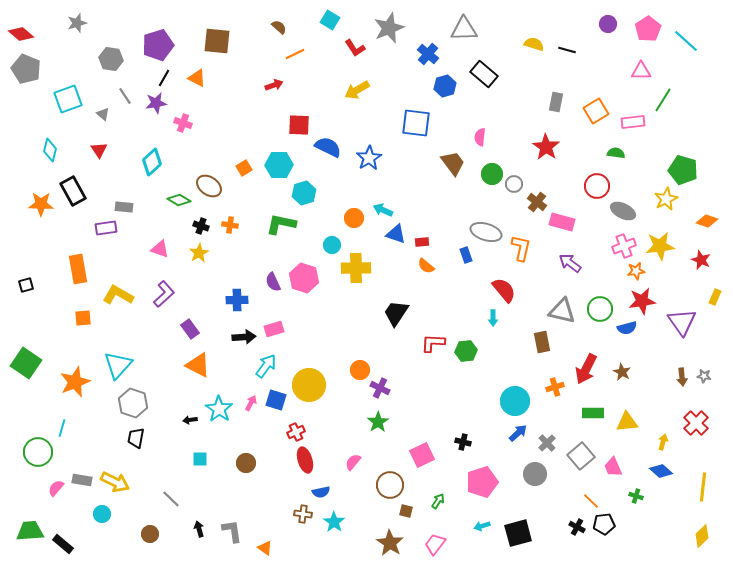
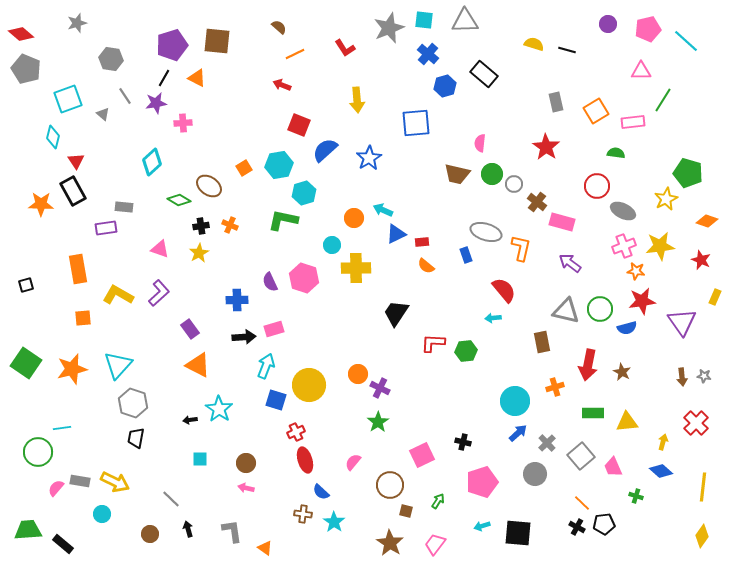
cyan square at (330, 20): moved 94 px right; rotated 24 degrees counterclockwise
gray triangle at (464, 29): moved 1 px right, 8 px up
pink pentagon at (648, 29): rotated 20 degrees clockwise
purple pentagon at (158, 45): moved 14 px right
red L-shape at (355, 48): moved 10 px left
red arrow at (274, 85): moved 8 px right; rotated 138 degrees counterclockwise
yellow arrow at (357, 90): moved 10 px down; rotated 65 degrees counterclockwise
gray rectangle at (556, 102): rotated 24 degrees counterclockwise
pink cross at (183, 123): rotated 24 degrees counterclockwise
blue square at (416, 123): rotated 12 degrees counterclockwise
red square at (299, 125): rotated 20 degrees clockwise
pink semicircle at (480, 137): moved 6 px down
blue semicircle at (328, 147): moved 3 px left, 3 px down; rotated 68 degrees counterclockwise
cyan diamond at (50, 150): moved 3 px right, 13 px up
red triangle at (99, 150): moved 23 px left, 11 px down
brown trapezoid at (453, 163): moved 4 px right, 11 px down; rotated 140 degrees clockwise
cyan hexagon at (279, 165): rotated 8 degrees counterclockwise
green pentagon at (683, 170): moved 5 px right, 3 px down
green L-shape at (281, 224): moved 2 px right, 4 px up
orange cross at (230, 225): rotated 14 degrees clockwise
black cross at (201, 226): rotated 28 degrees counterclockwise
blue triangle at (396, 234): rotated 45 degrees counterclockwise
orange star at (636, 271): rotated 18 degrees clockwise
purple semicircle at (273, 282): moved 3 px left
purple L-shape at (164, 294): moved 5 px left, 1 px up
gray triangle at (562, 311): moved 4 px right
cyan arrow at (493, 318): rotated 84 degrees clockwise
cyan arrow at (266, 366): rotated 15 degrees counterclockwise
red arrow at (586, 369): moved 2 px right, 4 px up; rotated 16 degrees counterclockwise
orange circle at (360, 370): moved 2 px left, 4 px down
orange star at (75, 382): moved 3 px left, 13 px up; rotated 8 degrees clockwise
pink arrow at (251, 403): moved 5 px left, 85 px down; rotated 105 degrees counterclockwise
cyan line at (62, 428): rotated 66 degrees clockwise
gray rectangle at (82, 480): moved 2 px left, 1 px down
blue semicircle at (321, 492): rotated 54 degrees clockwise
orange line at (591, 501): moved 9 px left, 2 px down
black arrow at (199, 529): moved 11 px left
green trapezoid at (30, 531): moved 2 px left, 1 px up
black square at (518, 533): rotated 20 degrees clockwise
yellow diamond at (702, 536): rotated 10 degrees counterclockwise
